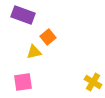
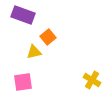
yellow cross: moved 1 px left, 2 px up
